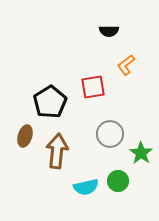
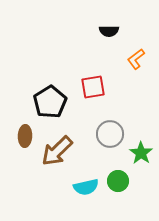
orange L-shape: moved 10 px right, 6 px up
brown ellipse: rotated 15 degrees counterclockwise
brown arrow: rotated 140 degrees counterclockwise
